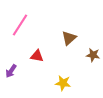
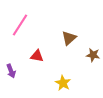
purple arrow: rotated 56 degrees counterclockwise
yellow star: rotated 21 degrees clockwise
